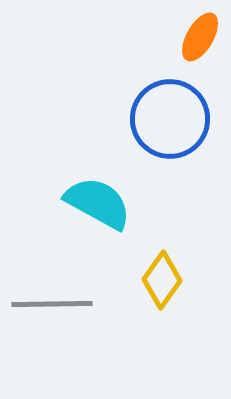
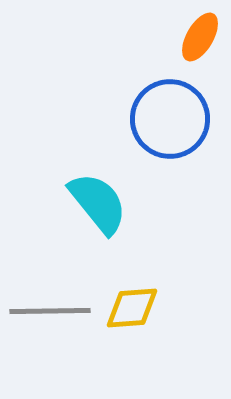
cyan semicircle: rotated 22 degrees clockwise
yellow diamond: moved 30 px left, 28 px down; rotated 50 degrees clockwise
gray line: moved 2 px left, 7 px down
